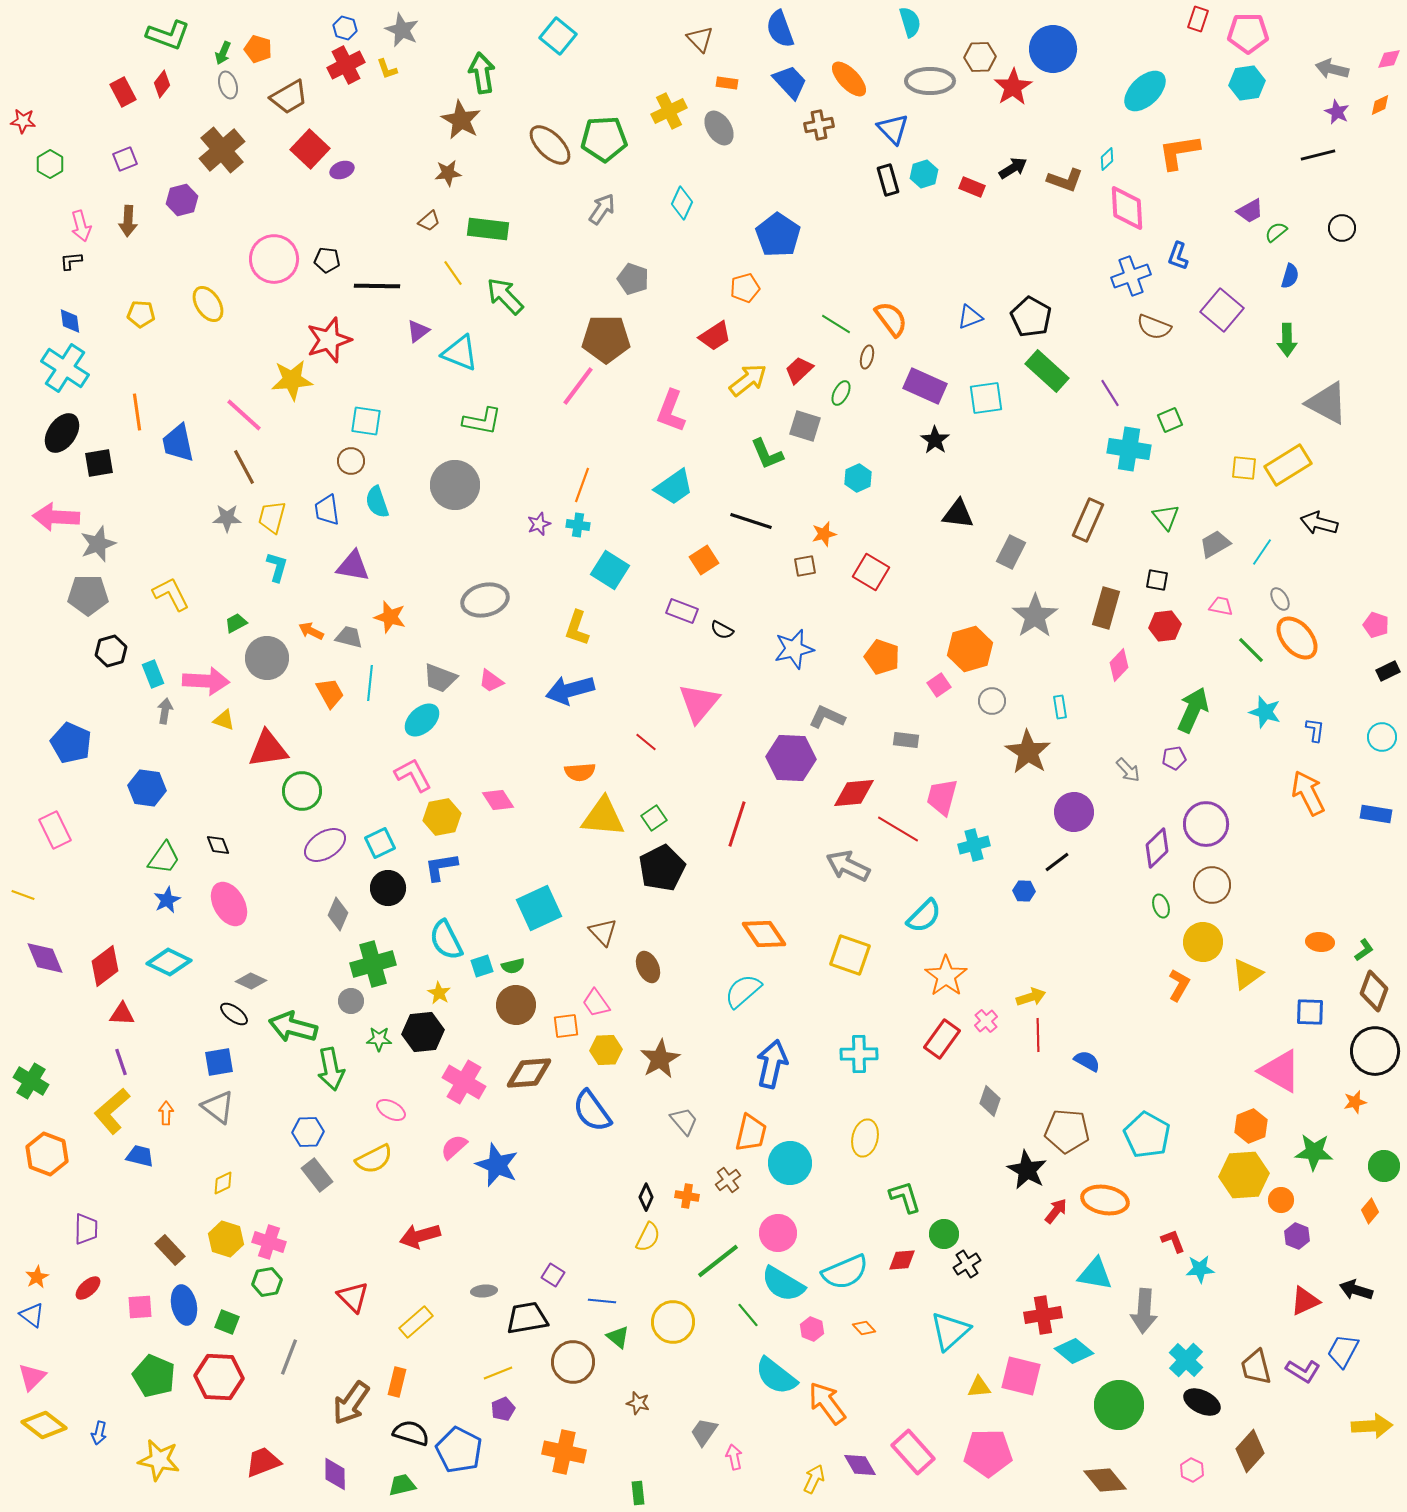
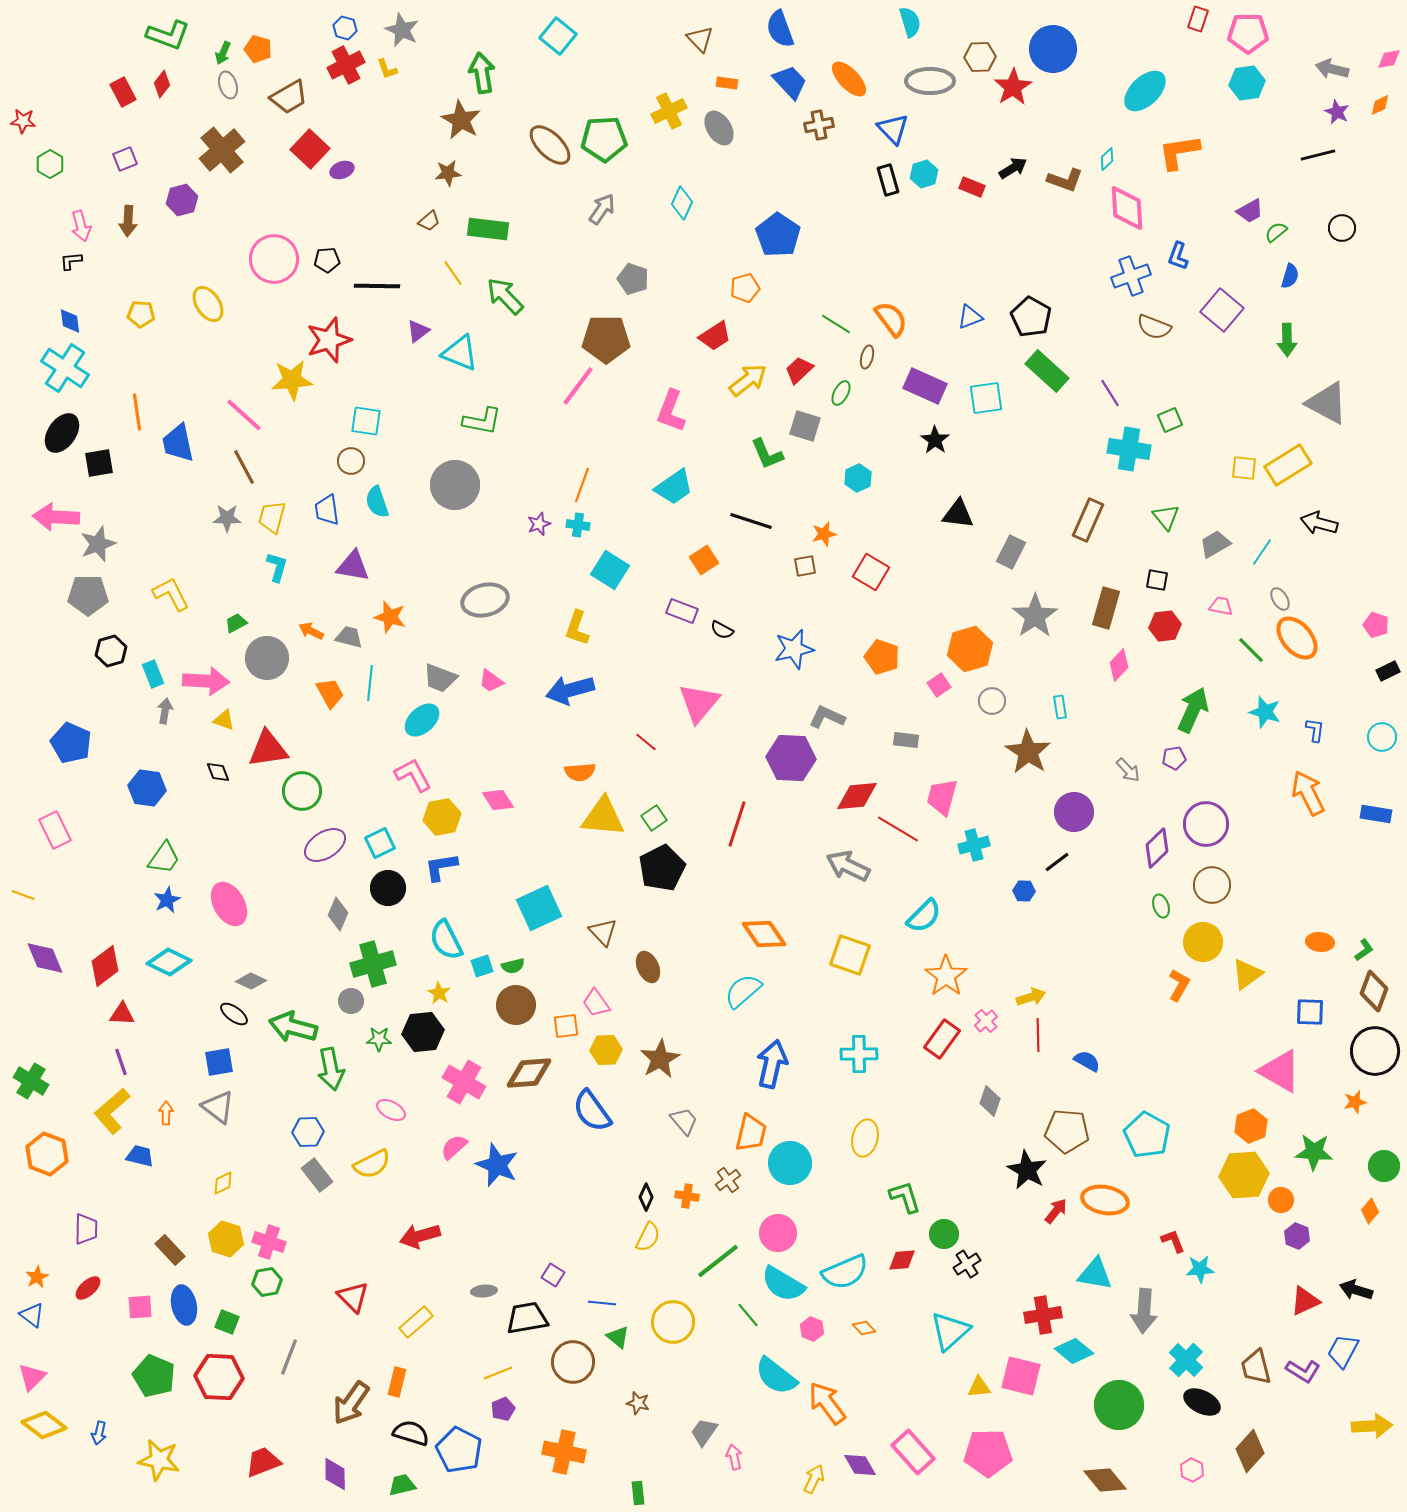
black pentagon at (327, 260): rotated 10 degrees counterclockwise
red diamond at (854, 793): moved 3 px right, 3 px down
black diamond at (218, 845): moved 73 px up
yellow semicircle at (374, 1159): moved 2 px left, 5 px down
blue line at (602, 1301): moved 2 px down
